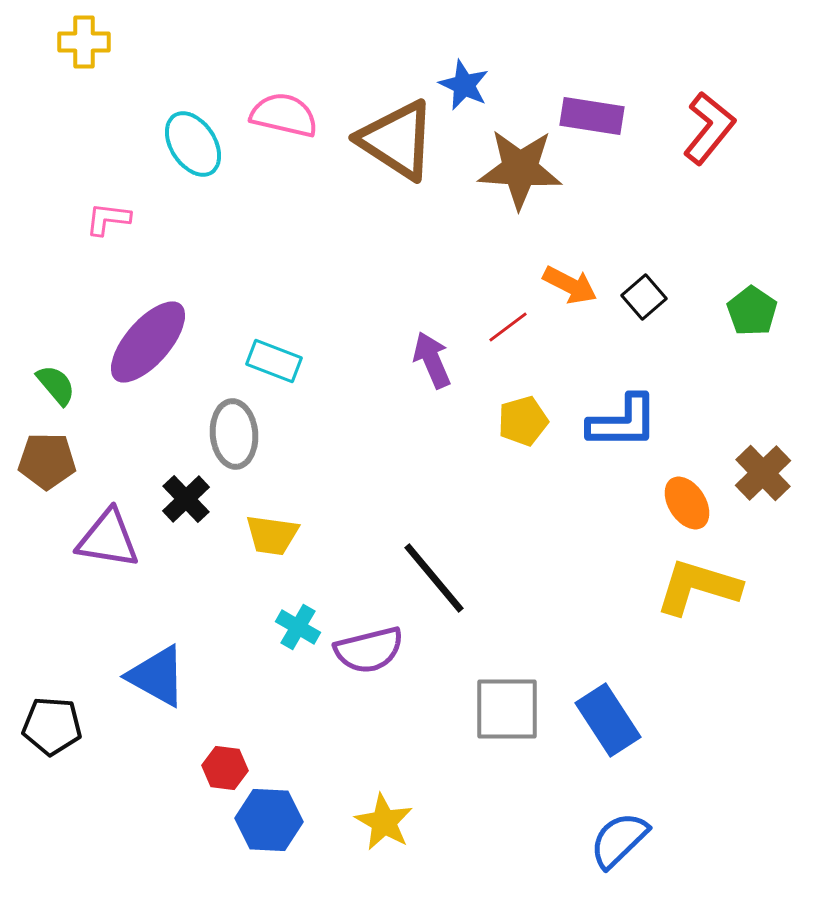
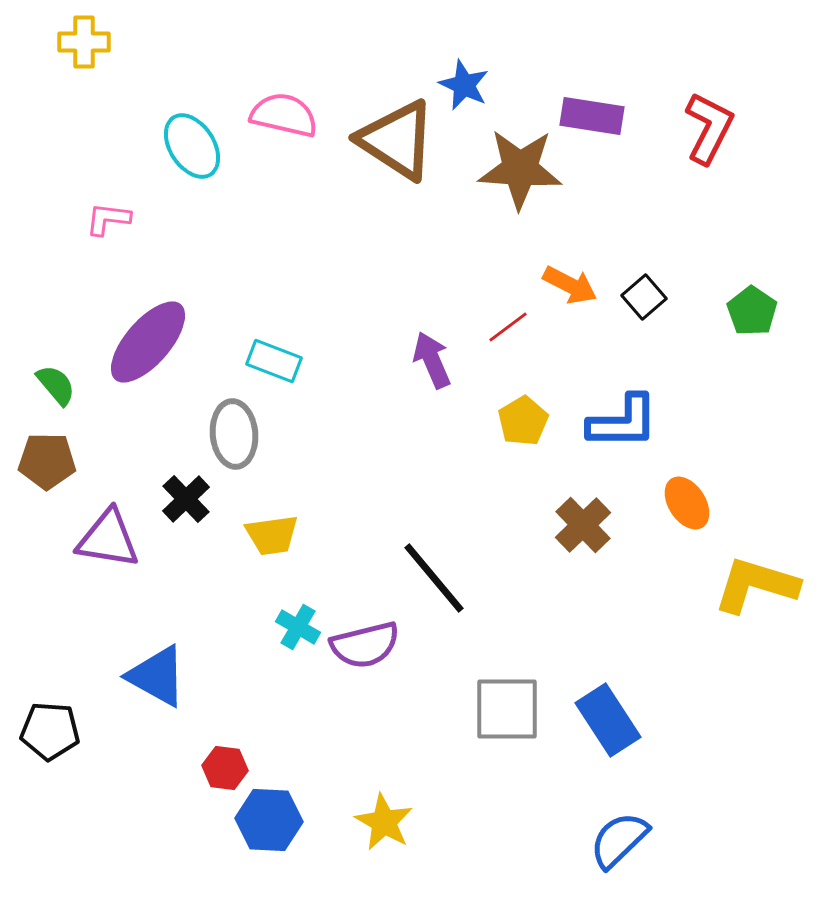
red L-shape: rotated 12 degrees counterclockwise
cyan ellipse: moved 1 px left, 2 px down
yellow pentagon: rotated 15 degrees counterclockwise
brown cross: moved 180 px left, 52 px down
yellow trapezoid: rotated 16 degrees counterclockwise
yellow L-shape: moved 58 px right, 2 px up
purple semicircle: moved 4 px left, 5 px up
black pentagon: moved 2 px left, 5 px down
